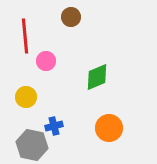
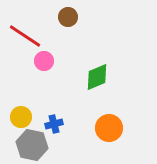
brown circle: moved 3 px left
red line: rotated 52 degrees counterclockwise
pink circle: moved 2 px left
yellow circle: moved 5 px left, 20 px down
blue cross: moved 2 px up
